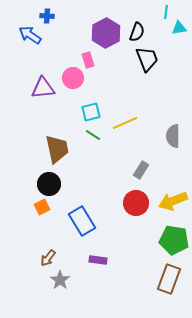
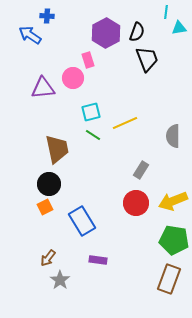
orange square: moved 3 px right
